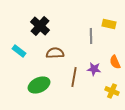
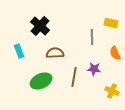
yellow rectangle: moved 2 px right, 1 px up
gray line: moved 1 px right, 1 px down
cyan rectangle: rotated 32 degrees clockwise
orange semicircle: moved 9 px up
green ellipse: moved 2 px right, 4 px up
